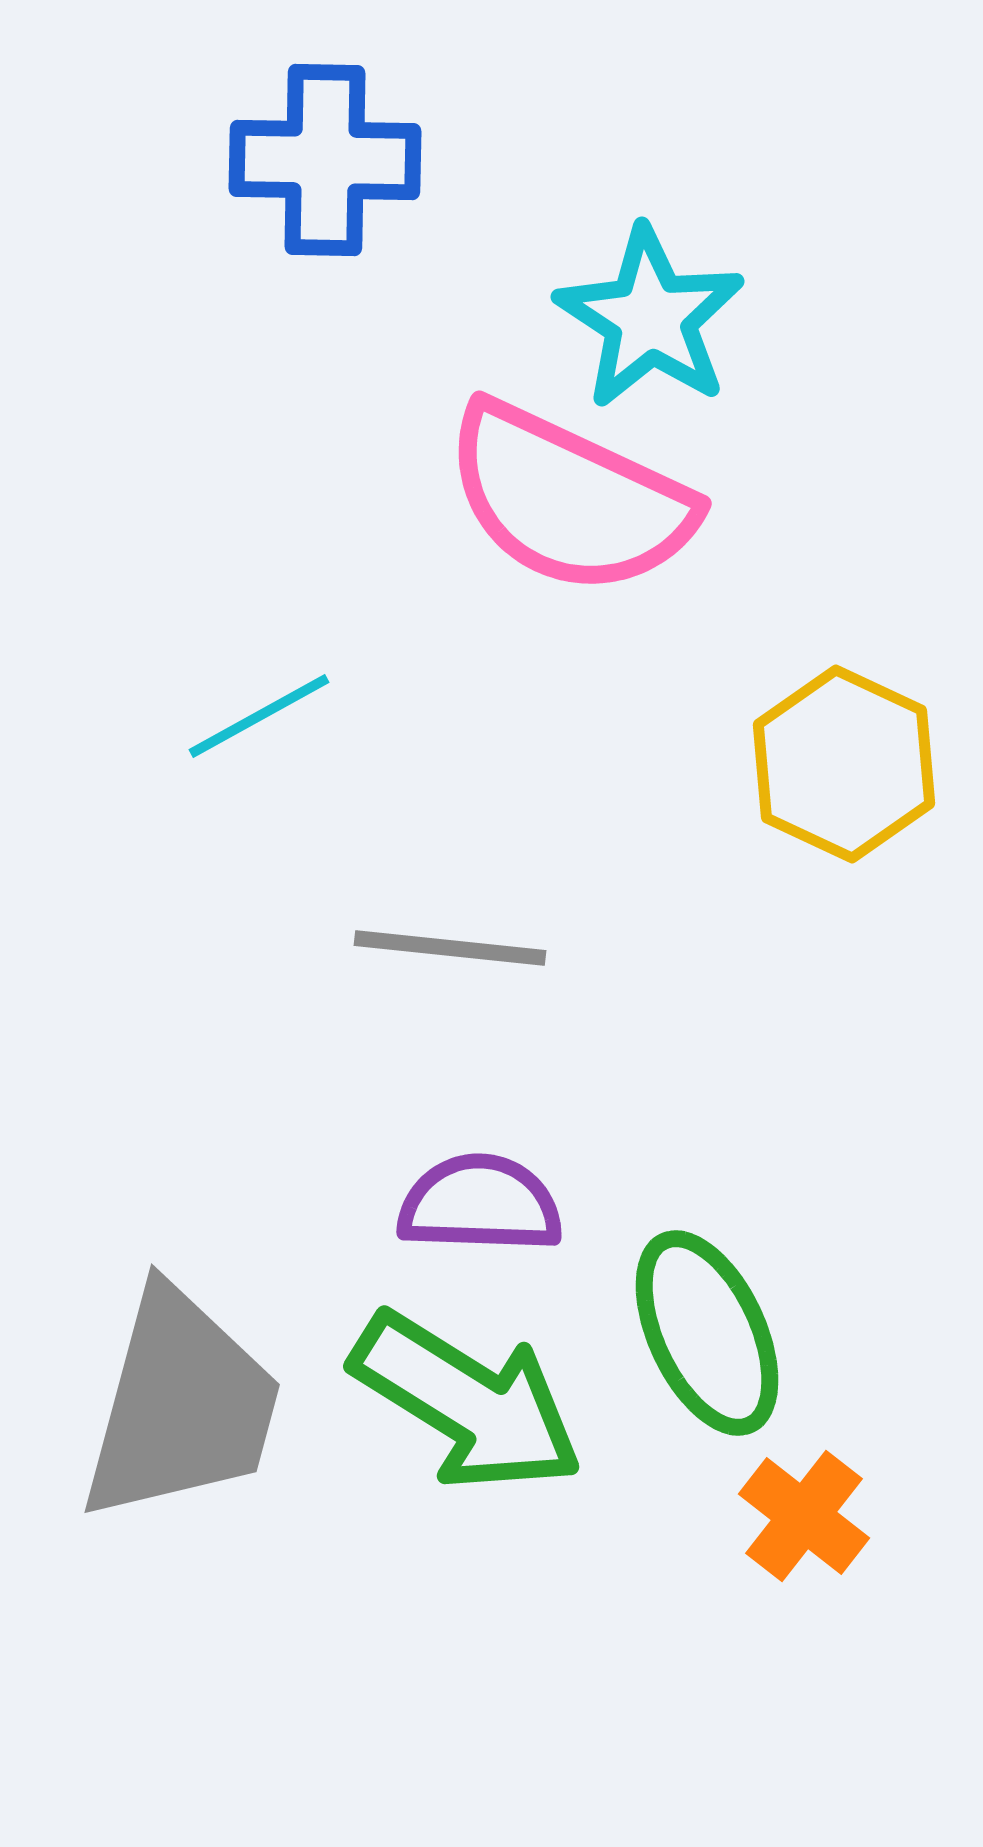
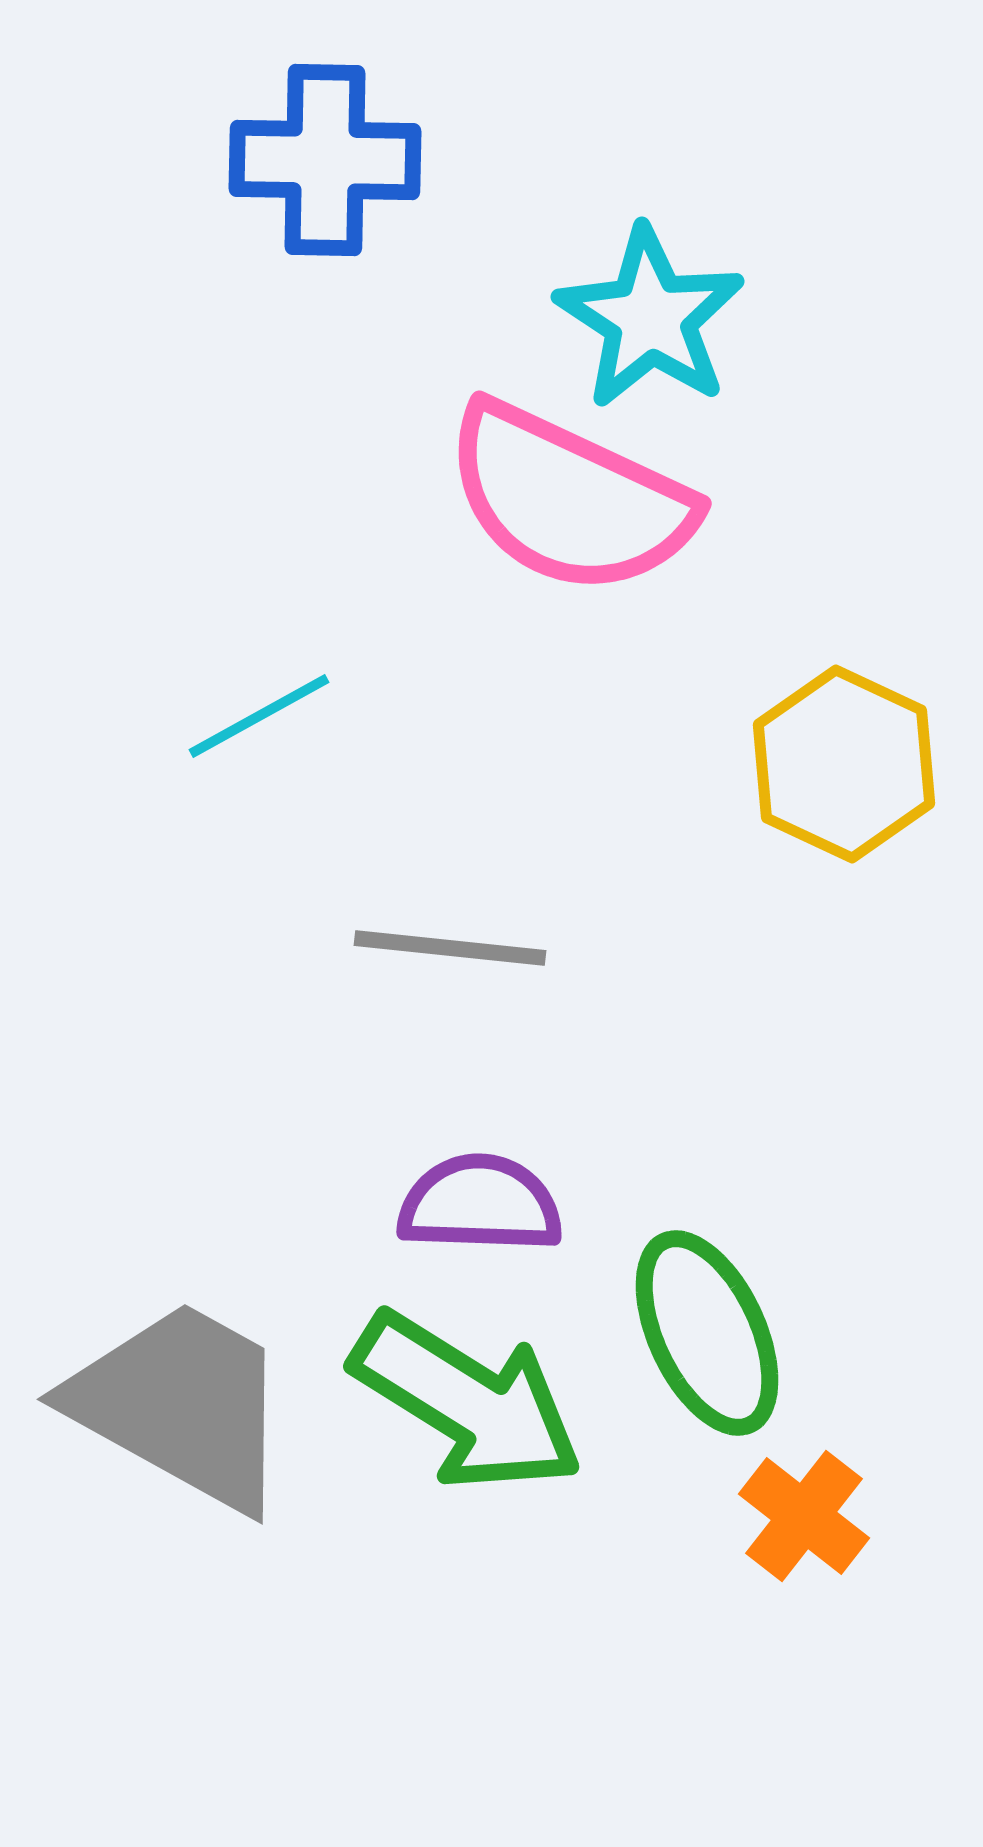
gray trapezoid: rotated 76 degrees counterclockwise
